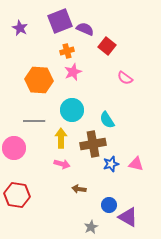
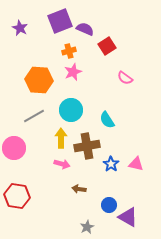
red square: rotated 18 degrees clockwise
orange cross: moved 2 px right
cyan circle: moved 1 px left
gray line: moved 5 px up; rotated 30 degrees counterclockwise
brown cross: moved 6 px left, 2 px down
blue star: rotated 21 degrees counterclockwise
red hexagon: moved 1 px down
gray star: moved 4 px left
